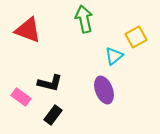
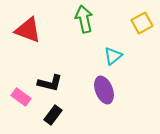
yellow square: moved 6 px right, 14 px up
cyan triangle: moved 1 px left
